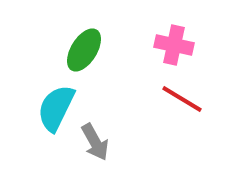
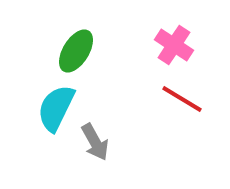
pink cross: rotated 21 degrees clockwise
green ellipse: moved 8 px left, 1 px down
